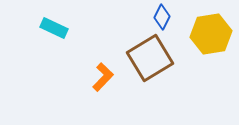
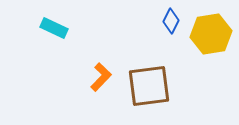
blue diamond: moved 9 px right, 4 px down
brown square: moved 1 px left, 28 px down; rotated 24 degrees clockwise
orange L-shape: moved 2 px left
